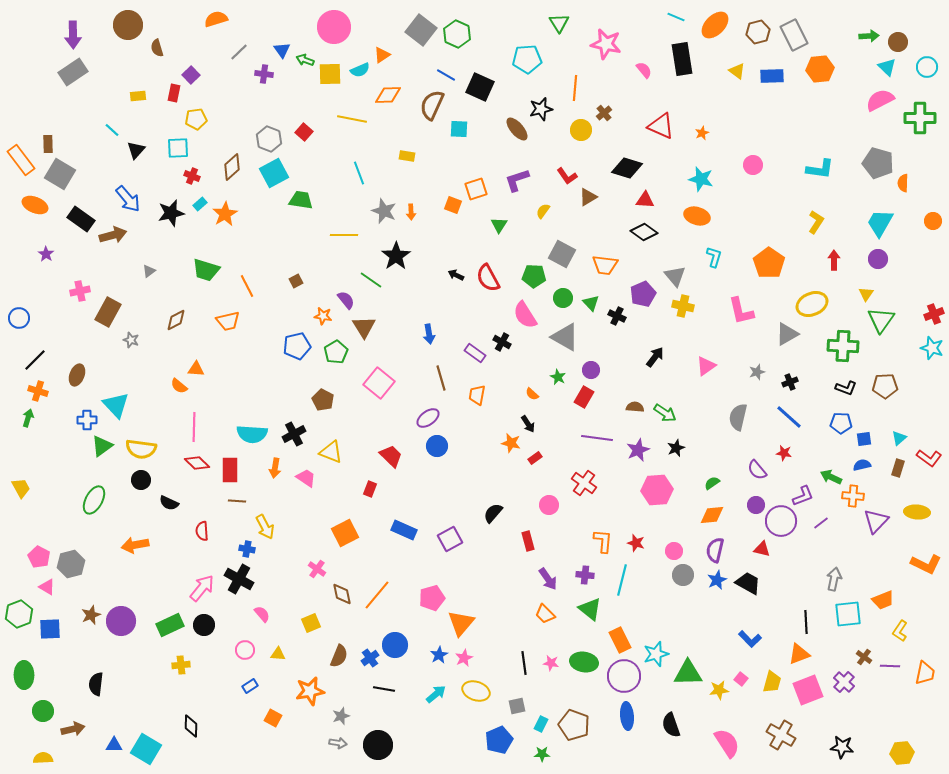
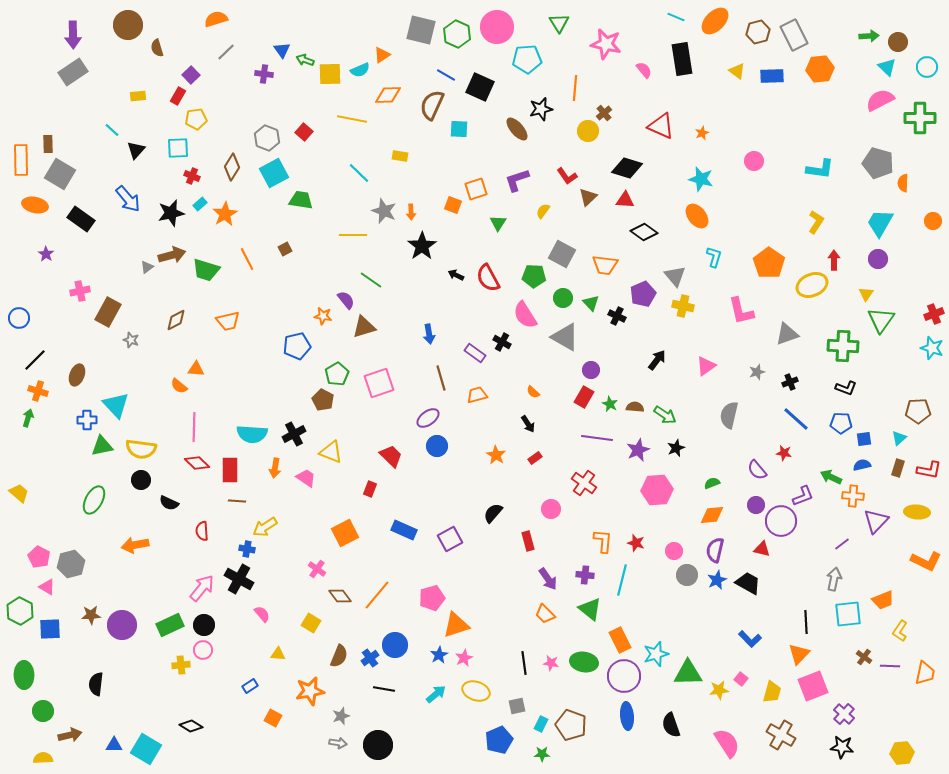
orange ellipse at (715, 25): moved 4 px up
pink circle at (334, 27): moved 163 px right
gray square at (421, 30): rotated 24 degrees counterclockwise
gray line at (239, 52): moved 13 px left
red rectangle at (174, 93): moved 4 px right, 3 px down; rotated 18 degrees clockwise
yellow circle at (581, 130): moved 7 px right, 1 px down
gray hexagon at (269, 139): moved 2 px left, 1 px up
yellow rectangle at (407, 156): moved 7 px left
orange rectangle at (21, 160): rotated 36 degrees clockwise
pink circle at (753, 165): moved 1 px right, 4 px up
brown diamond at (232, 167): rotated 16 degrees counterclockwise
cyan line at (359, 173): rotated 25 degrees counterclockwise
brown triangle at (588, 197): rotated 12 degrees counterclockwise
red triangle at (645, 200): moved 20 px left
orange ellipse at (35, 205): rotated 10 degrees counterclockwise
orange ellipse at (697, 216): rotated 35 degrees clockwise
green triangle at (499, 225): moved 1 px left, 2 px up
brown arrow at (113, 235): moved 59 px right, 20 px down
yellow line at (344, 235): moved 9 px right
black star at (396, 256): moved 26 px right, 10 px up
gray triangle at (149, 271): moved 2 px left, 4 px up
brown square at (296, 281): moved 11 px left, 32 px up
orange line at (247, 286): moved 27 px up
yellow ellipse at (812, 304): moved 19 px up
brown triangle at (364, 327): rotated 45 degrees clockwise
gray triangle at (787, 334): rotated 10 degrees clockwise
green pentagon at (336, 352): moved 1 px right, 22 px down
black arrow at (655, 357): moved 2 px right, 3 px down
green star at (558, 377): moved 52 px right, 27 px down
pink square at (379, 383): rotated 32 degrees clockwise
brown pentagon at (885, 386): moved 33 px right, 25 px down
orange semicircle at (532, 394): moved 1 px right, 2 px up
orange trapezoid at (477, 395): rotated 65 degrees clockwise
green arrow at (665, 413): moved 2 px down
gray semicircle at (738, 417): moved 9 px left, 2 px up
blue line at (789, 417): moved 7 px right, 2 px down
orange star at (511, 443): moved 15 px left, 12 px down; rotated 18 degrees clockwise
green triangle at (102, 446): rotated 25 degrees clockwise
red L-shape at (929, 458): moved 12 px down; rotated 25 degrees counterclockwise
green semicircle at (712, 483): rotated 14 degrees clockwise
yellow trapezoid at (21, 488): moved 2 px left, 5 px down; rotated 20 degrees counterclockwise
pink circle at (549, 505): moved 2 px right, 4 px down
purple line at (821, 523): moved 21 px right, 21 px down
yellow arrow at (265, 527): rotated 85 degrees clockwise
orange L-shape at (926, 564): moved 3 px up
gray circle at (683, 575): moved 4 px right
brown diamond at (342, 594): moved 2 px left, 2 px down; rotated 25 degrees counterclockwise
green hexagon at (19, 614): moved 1 px right, 3 px up; rotated 12 degrees counterclockwise
brown star at (91, 615): rotated 18 degrees clockwise
purple circle at (121, 621): moved 1 px right, 4 px down
yellow square at (311, 623): rotated 36 degrees counterclockwise
orange triangle at (461, 623): moved 5 px left, 2 px down; rotated 32 degrees clockwise
pink circle at (245, 650): moved 42 px left
orange triangle at (799, 654): rotated 25 degrees counterclockwise
yellow trapezoid at (772, 682): moved 10 px down
purple cross at (844, 682): moved 32 px down
pink square at (808, 690): moved 5 px right, 4 px up
brown pentagon at (574, 725): moved 3 px left
black diamond at (191, 726): rotated 60 degrees counterclockwise
brown arrow at (73, 729): moved 3 px left, 6 px down
